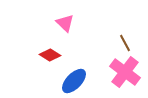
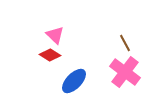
pink triangle: moved 10 px left, 12 px down
